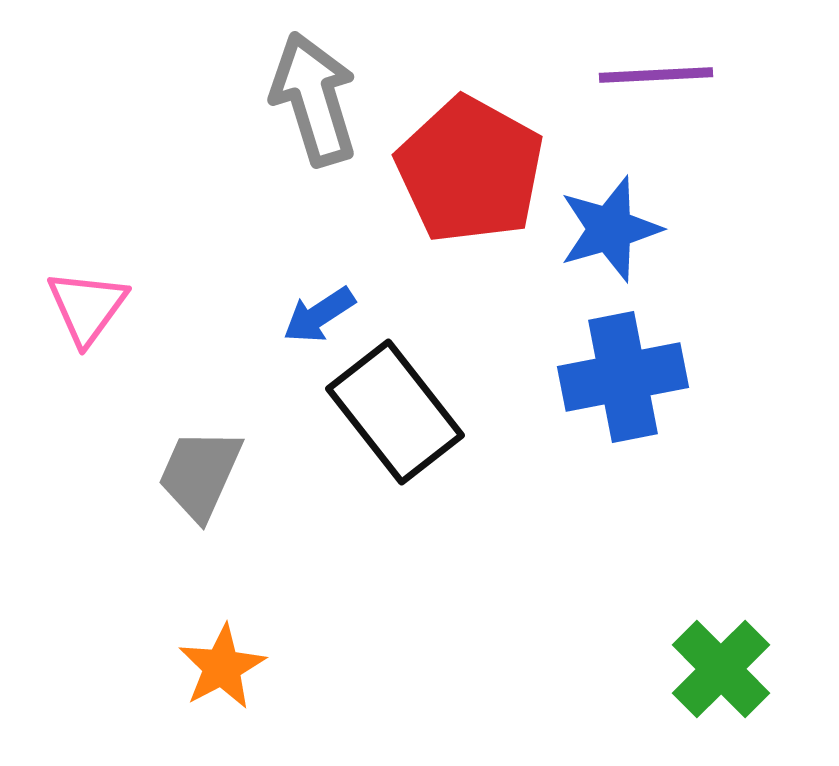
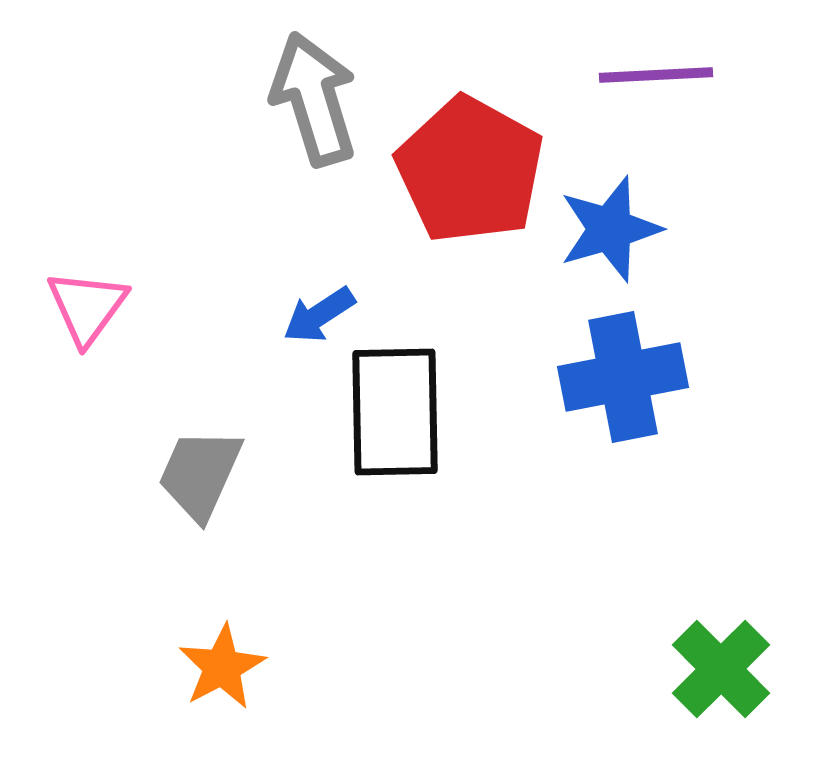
black rectangle: rotated 37 degrees clockwise
